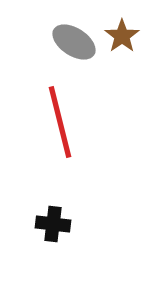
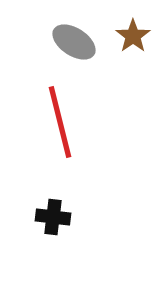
brown star: moved 11 px right
black cross: moved 7 px up
